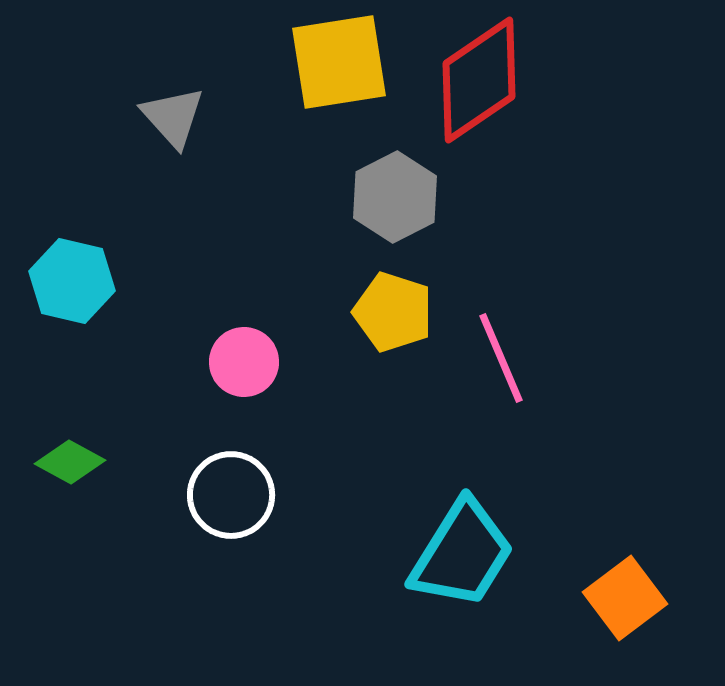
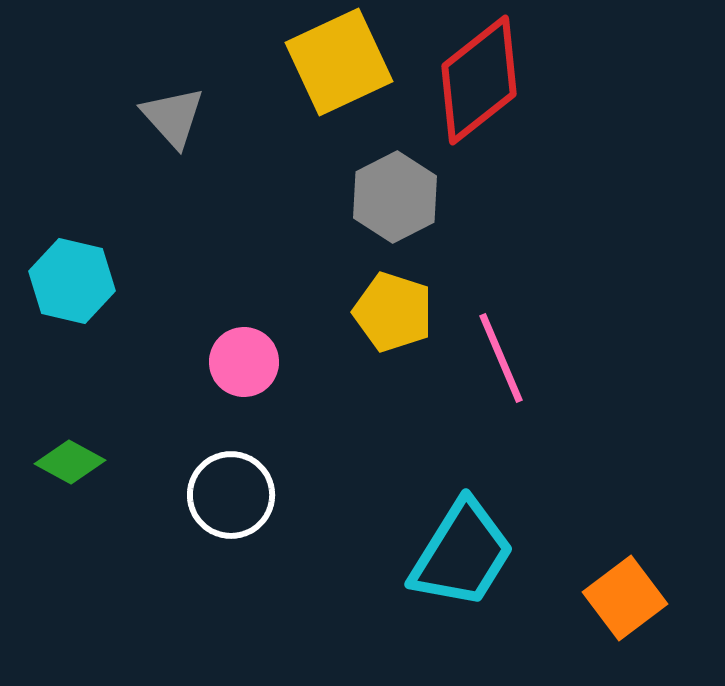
yellow square: rotated 16 degrees counterclockwise
red diamond: rotated 4 degrees counterclockwise
